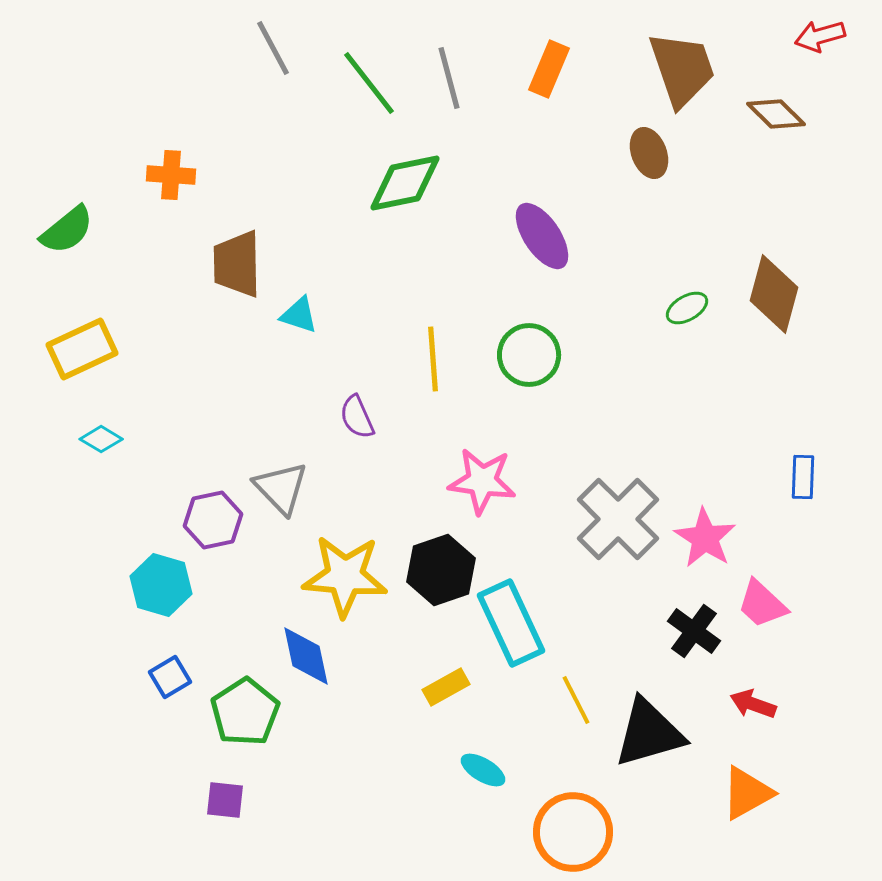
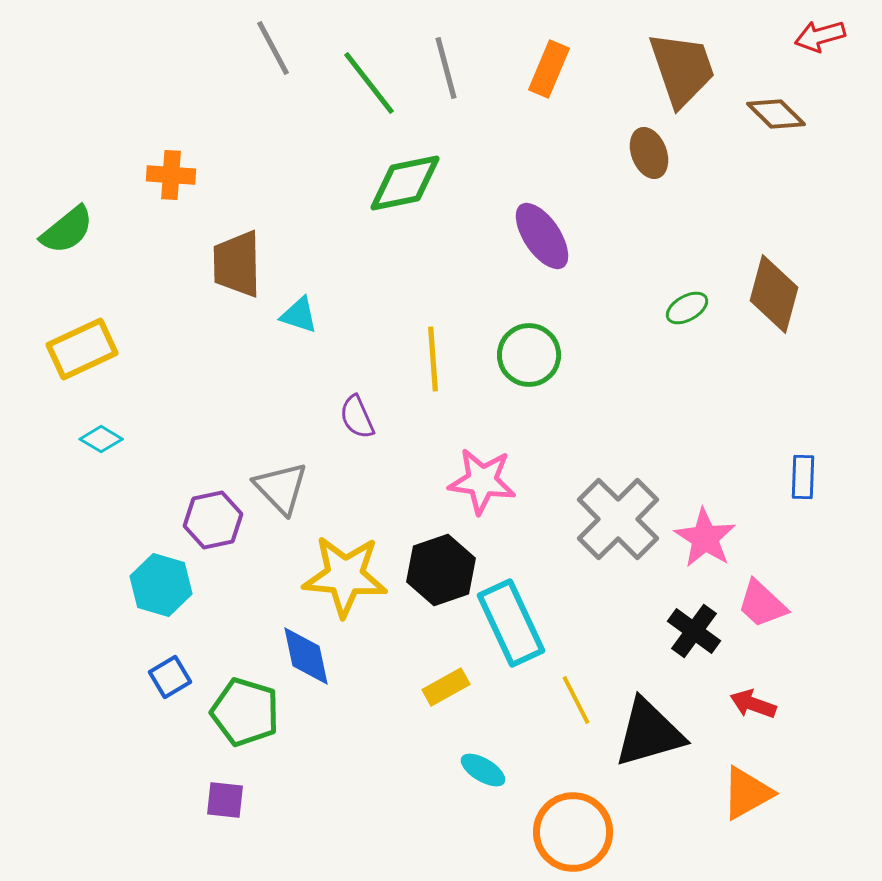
gray line at (449, 78): moved 3 px left, 10 px up
green pentagon at (245, 712): rotated 22 degrees counterclockwise
